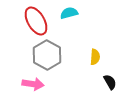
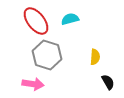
cyan semicircle: moved 1 px right, 6 px down
red ellipse: rotated 8 degrees counterclockwise
gray hexagon: rotated 12 degrees counterclockwise
black semicircle: moved 2 px left
